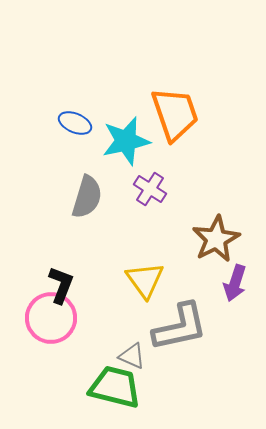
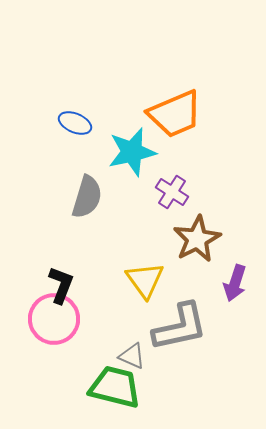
orange trapezoid: rotated 86 degrees clockwise
cyan star: moved 6 px right, 11 px down
purple cross: moved 22 px right, 3 px down
brown star: moved 19 px left
pink circle: moved 3 px right, 1 px down
